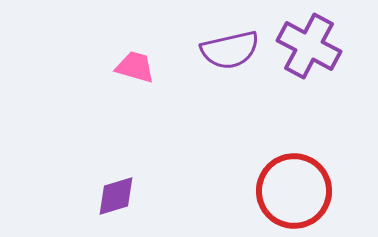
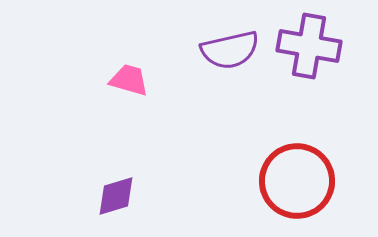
purple cross: rotated 18 degrees counterclockwise
pink trapezoid: moved 6 px left, 13 px down
red circle: moved 3 px right, 10 px up
